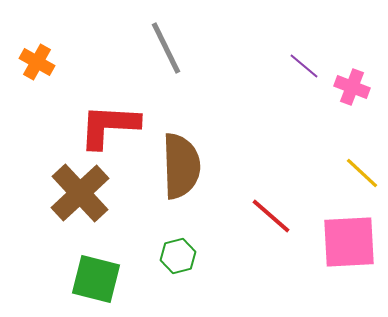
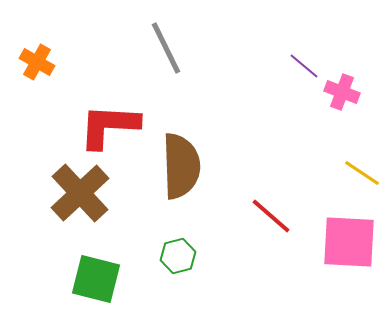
pink cross: moved 10 px left, 5 px down
yellow line: rotated 9 degrees counterclockwise
pink square: rotated 6 degrees clockwise
